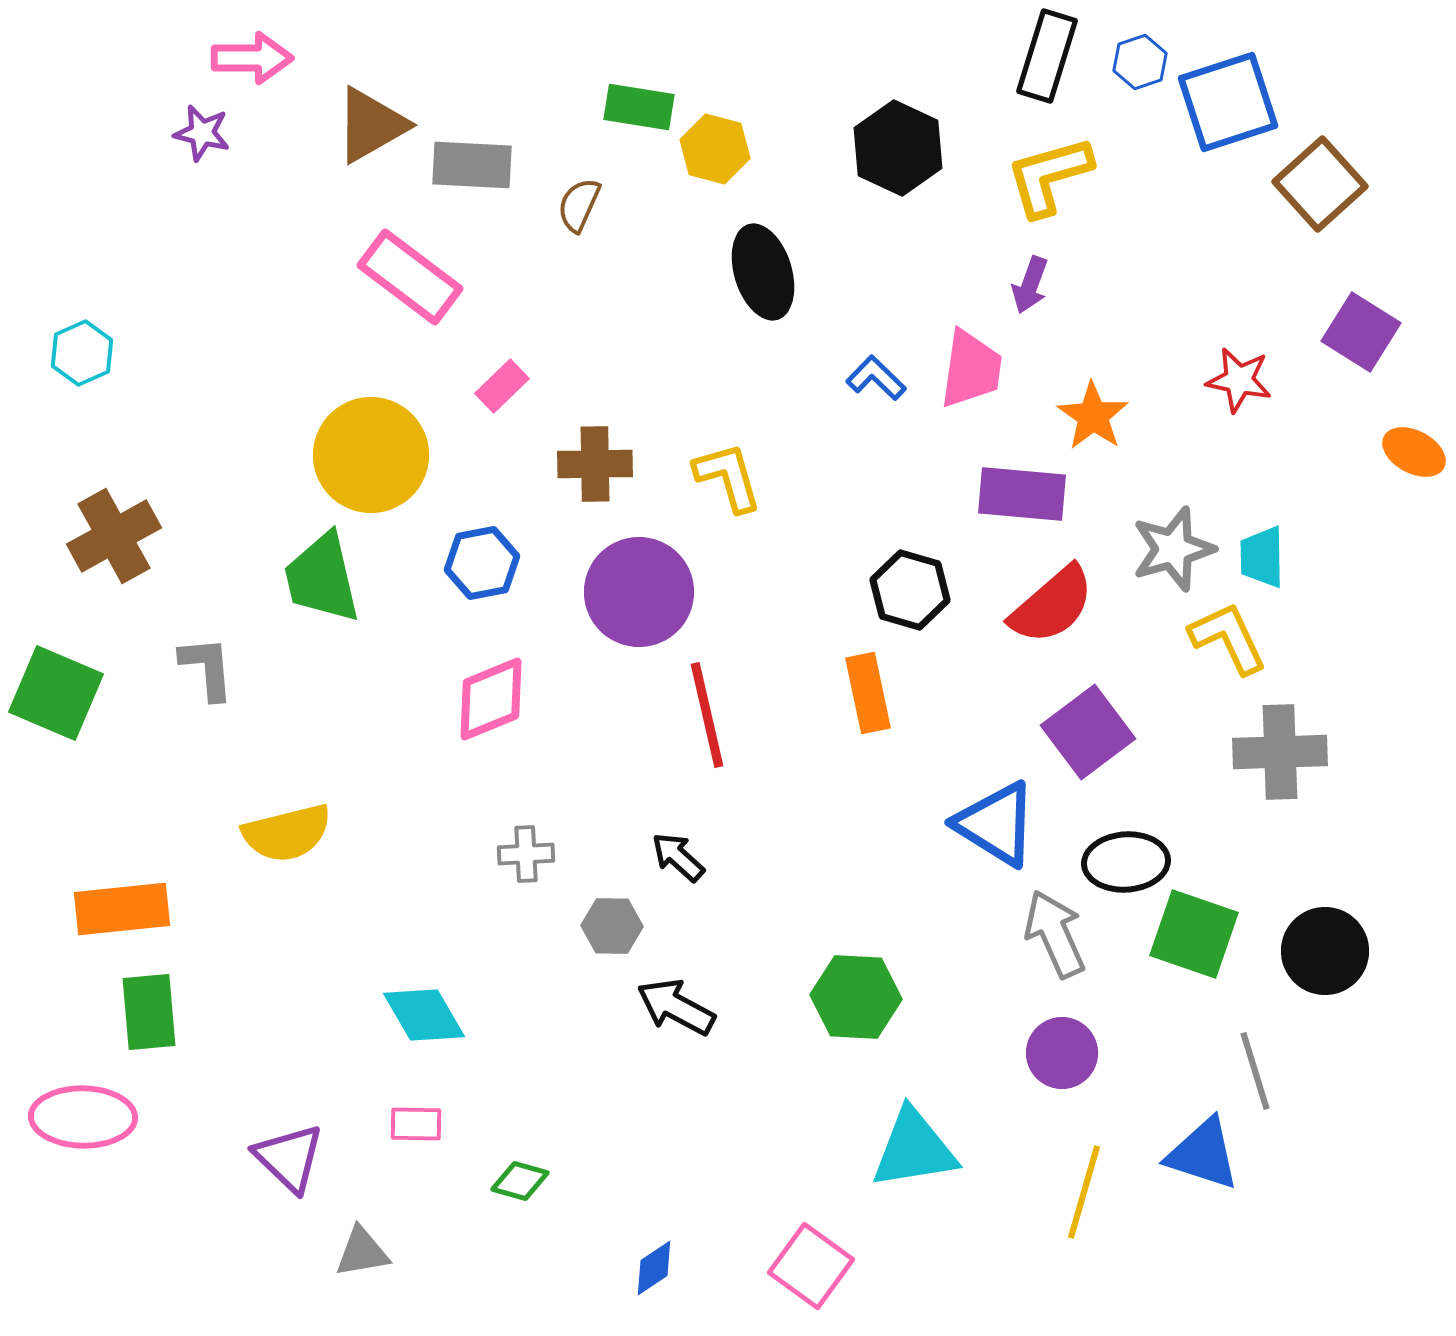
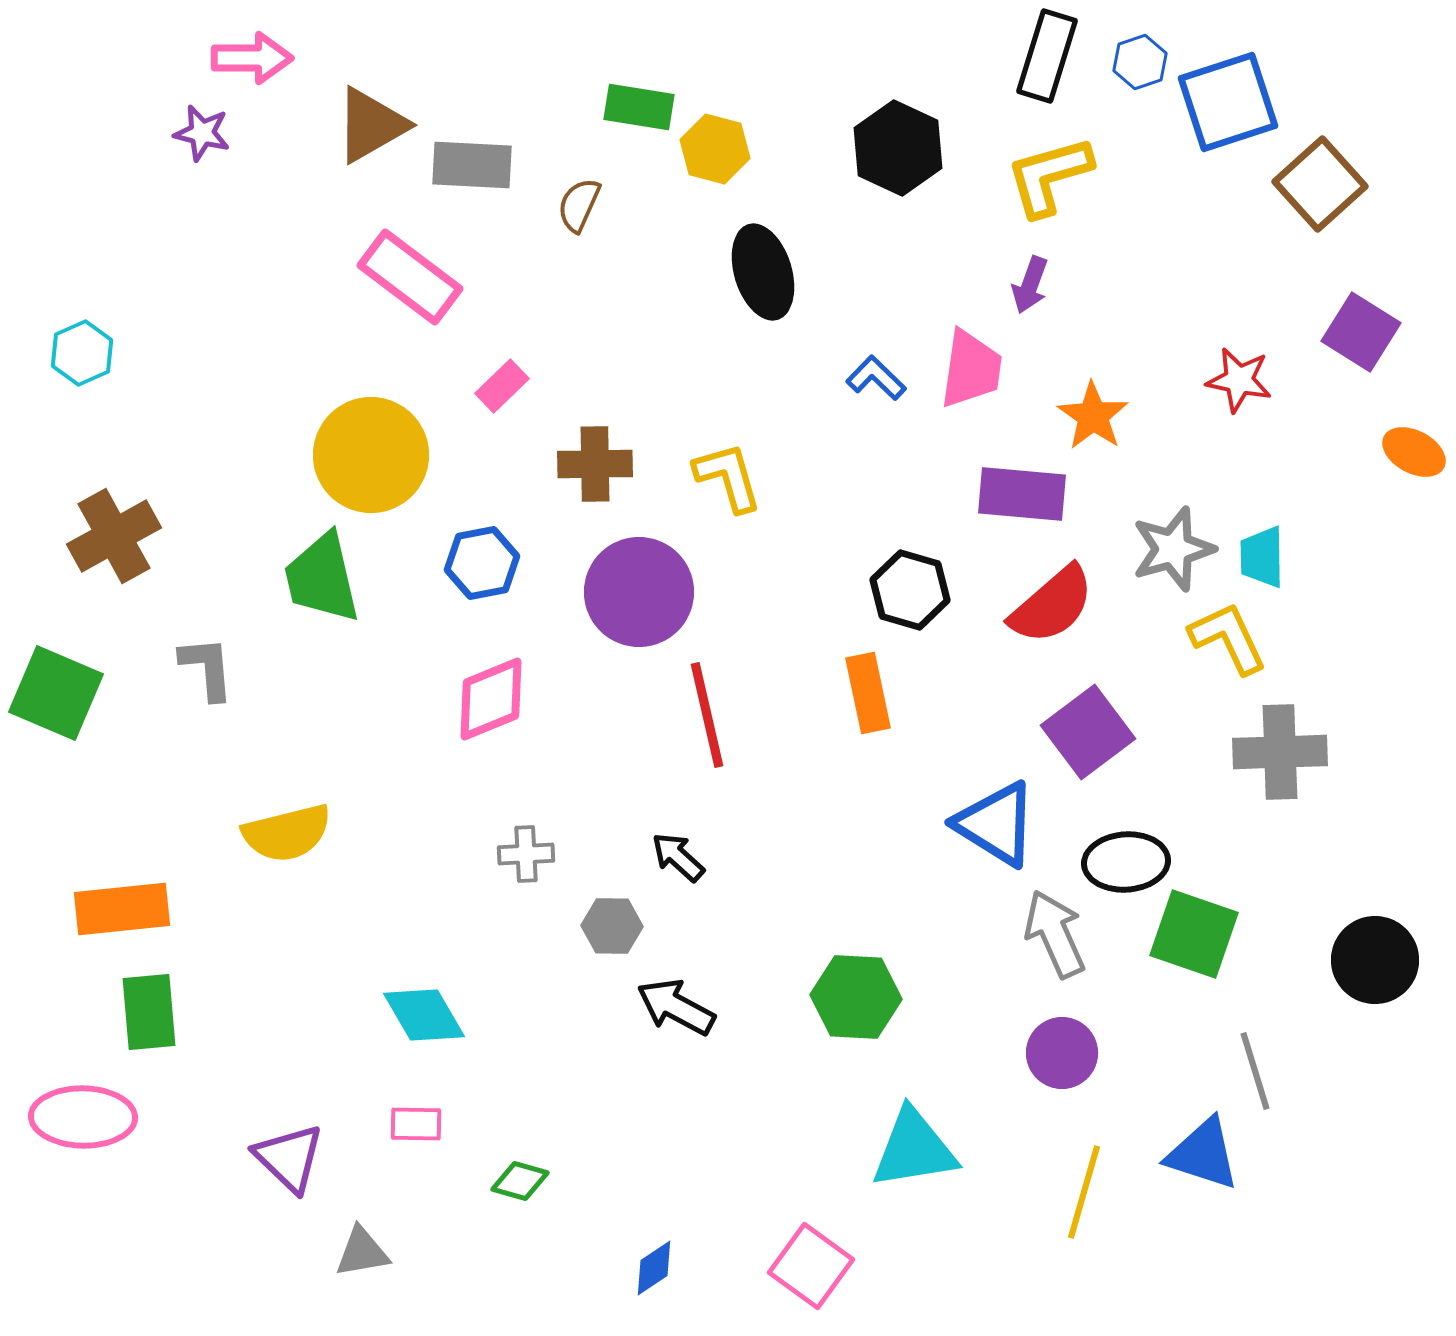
black circle at (1325, 951): moved 50 px right, 9 px down
